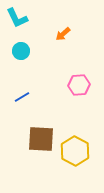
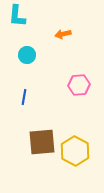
cyan L-shape: moved 2 px up; rotated 30 degrees clockwise
orange arrow: rotated 28 degrees clockwise
cyan circle: moved 6 px right, 4 px down
blue line: moved 2 px right; rotated 49 degrees counterclockwise
brown square: moved 1 px right, 3 px down; rotated 8 degrees counterclockwise
